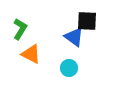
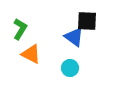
cyan circle: moved 1 px right
